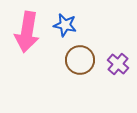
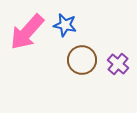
pink arrow: rotated 33 degrees clockwise
brown circle: moved 2 px right
